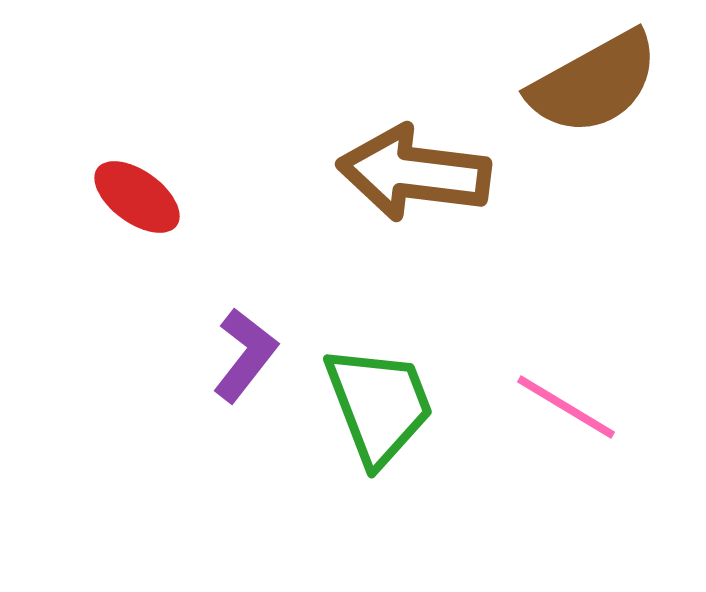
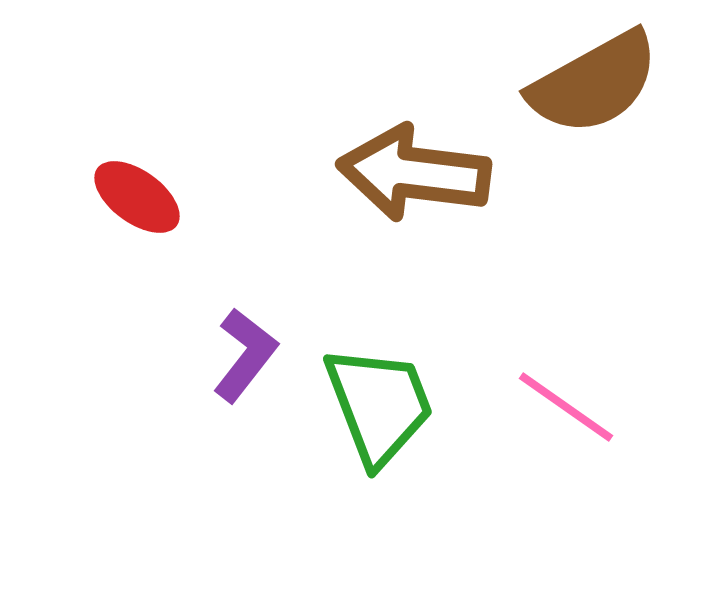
pink line: rotated 4 degrees clockwise
